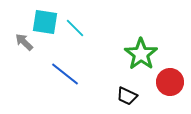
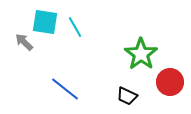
cyan line: moved 1 px up; rotated 15 degrees clockwise
blue line: moved 15 px down
